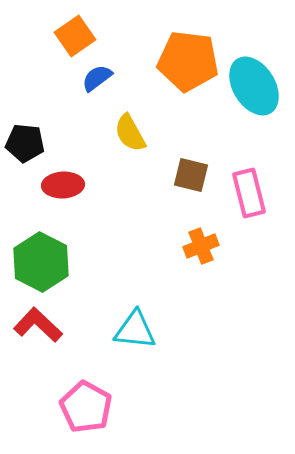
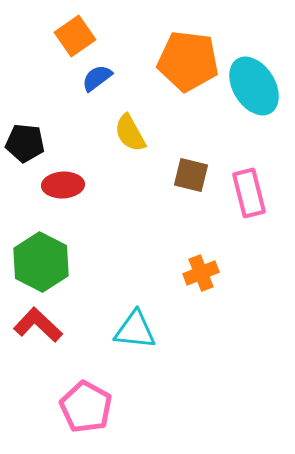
orange cross: moved 27 px down
